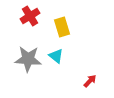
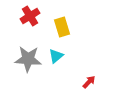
cyan triangle: rotated 42 degrees clockwise
red arrow: moved 1 px left, 1 px down
